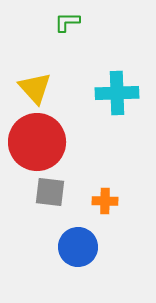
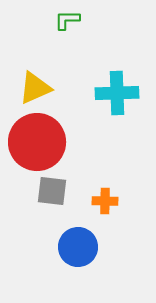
green L-shape: moved 2 px up
yellow triangle: rotated 48 degrees clockwise
gray square: moved 2 px right, 1 px up
